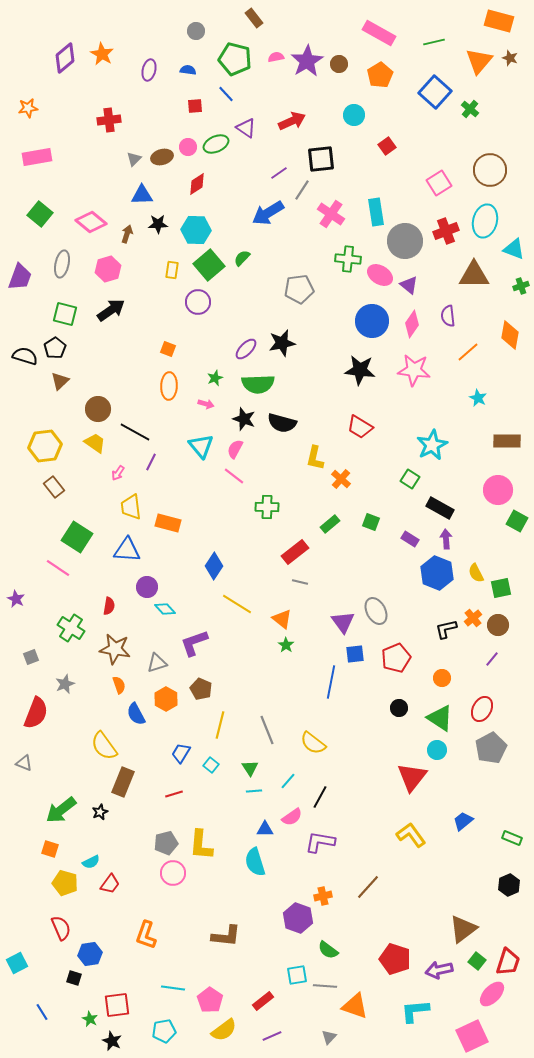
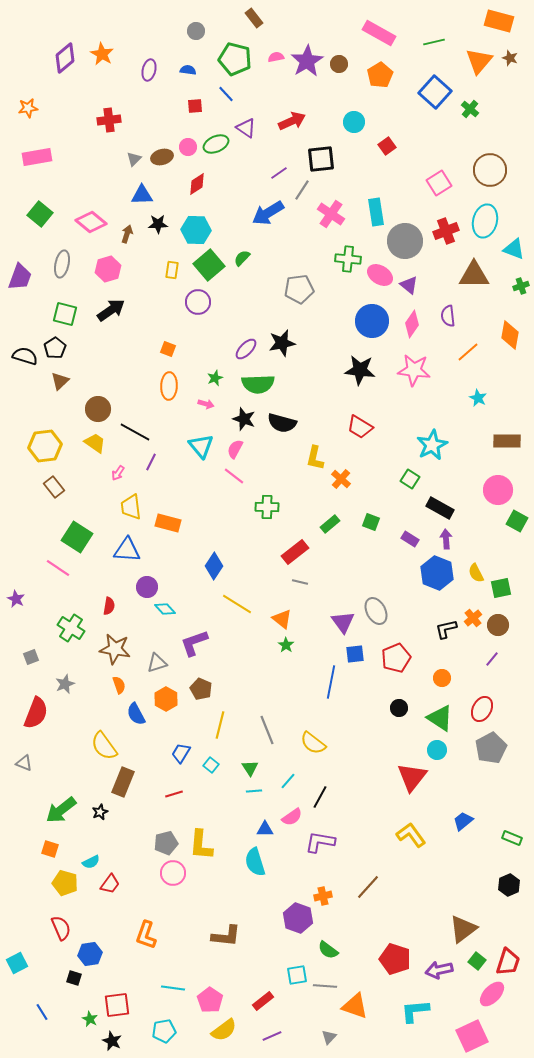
cyan circle at (354, 115): moved 7 px down
